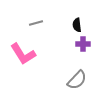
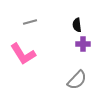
gray line: moved 6 px left, 1 px up
